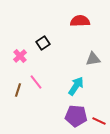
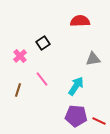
pink line: moved 6 px right, 3 px up
